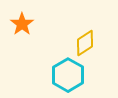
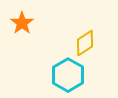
orange star: moved 1 px up
